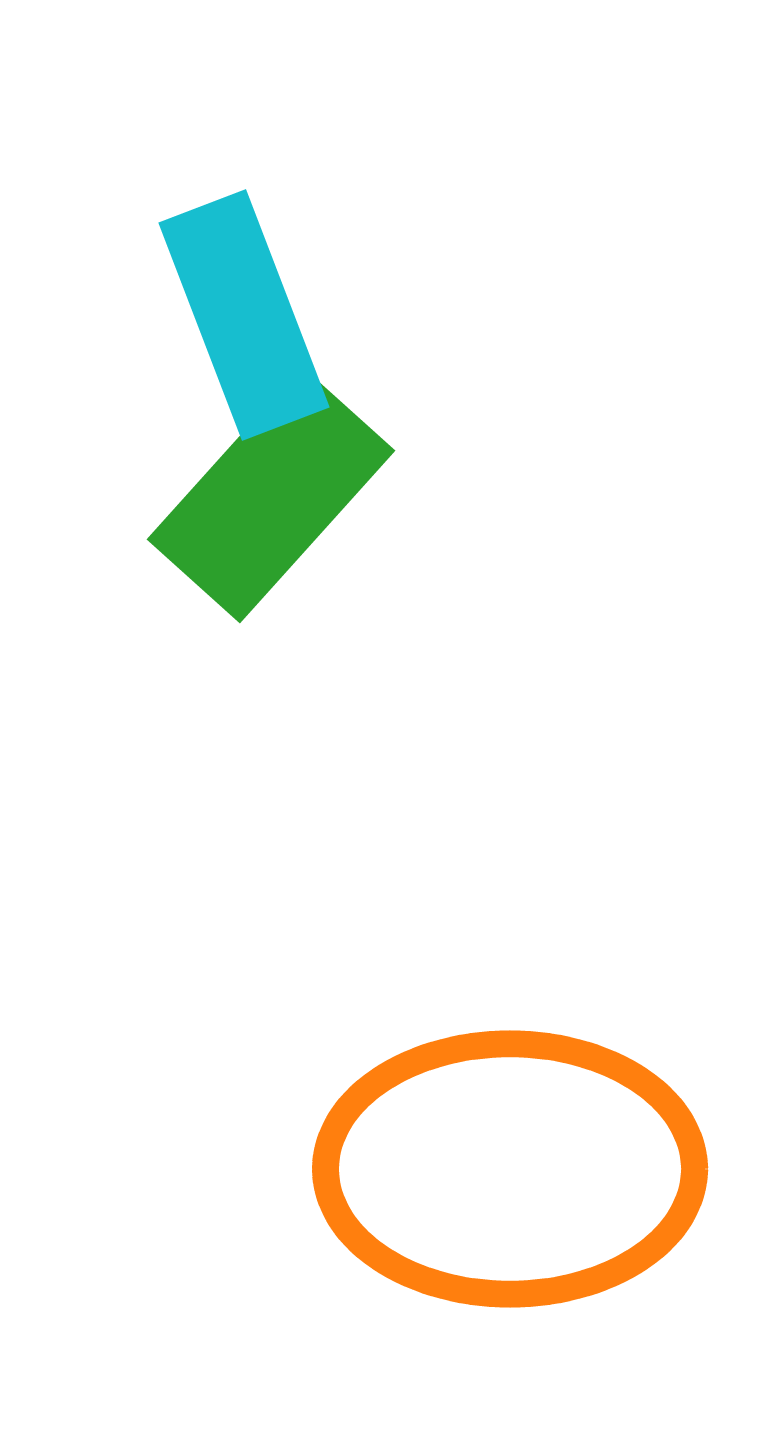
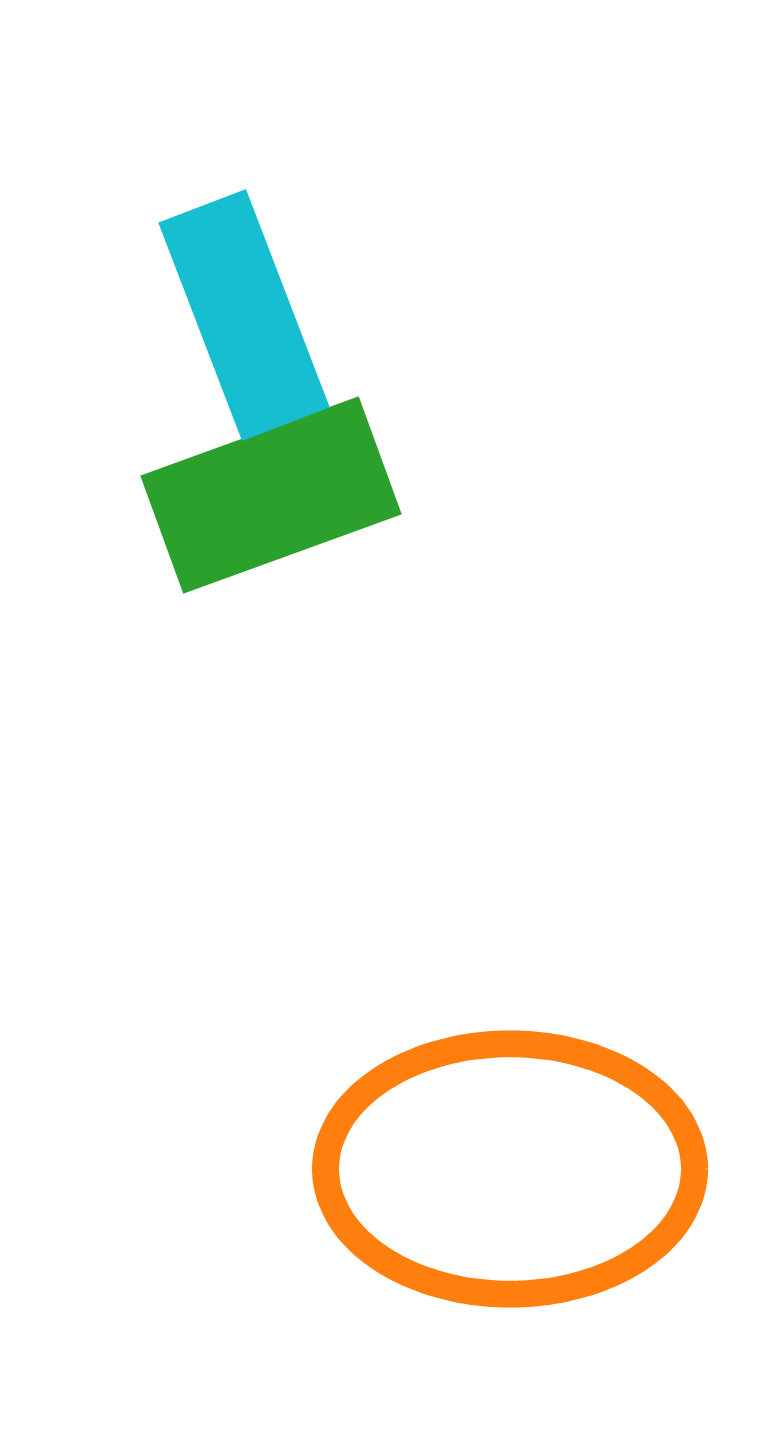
green rectangle: rotated 28 degrees clockwise
